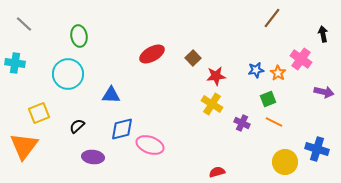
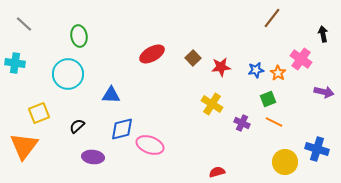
red star: moved 5 px right, 9 px up
